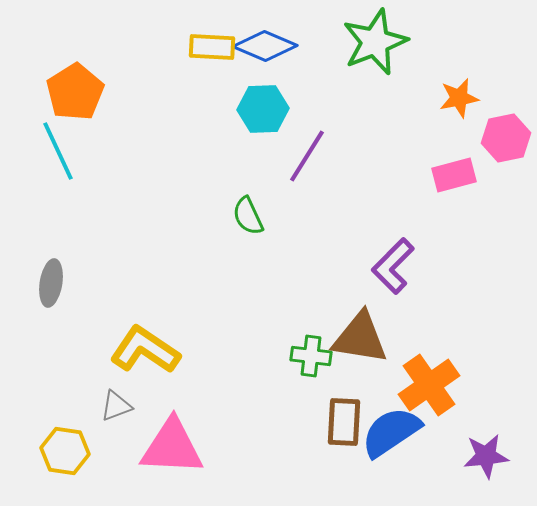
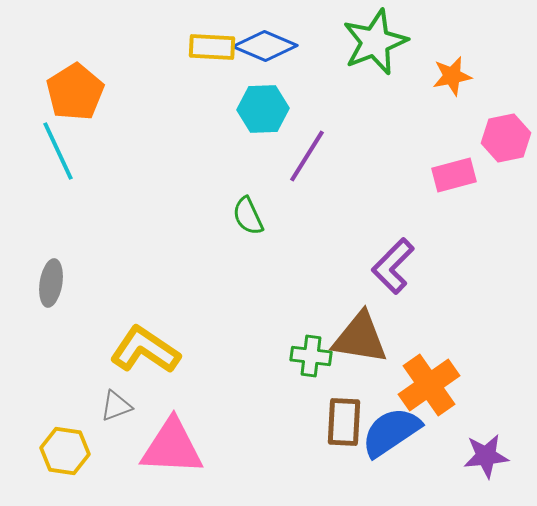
orange star: moved 7 px left, 22 px up
